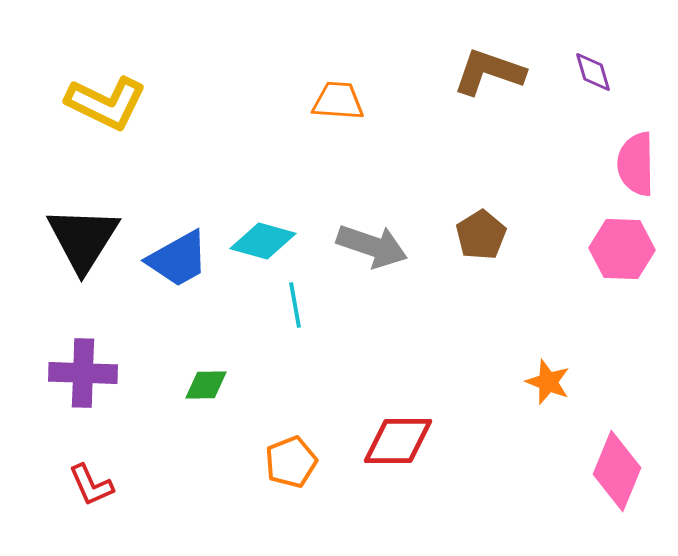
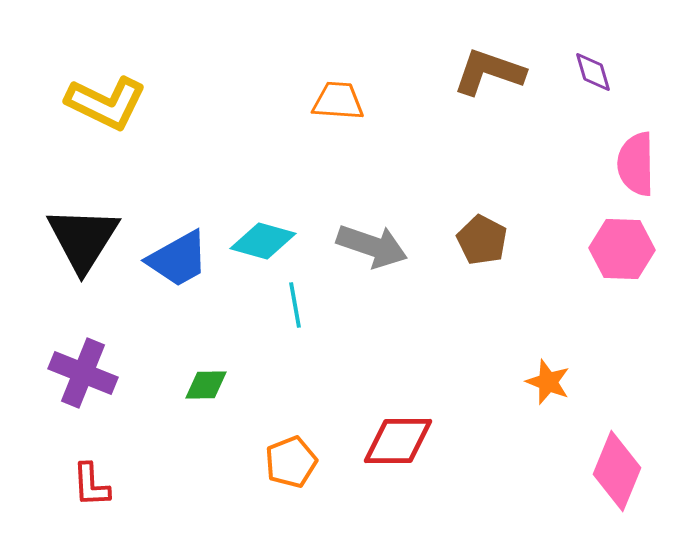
brown pentagon: moved 1 px right, 5 px down; rotated 12 degrees counterclockwise
purple cross: rotated 20 degrees clockwise
red L-shape: rotated 21 degrees clockwise
